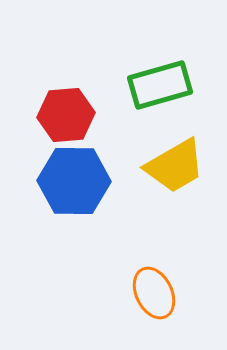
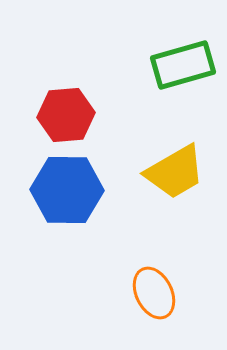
green rectangle: moved 23 px right, 20 px up
yellow trapezoid: moved 6 px down
blue hexagon: moved 7 px left, 9 px down
